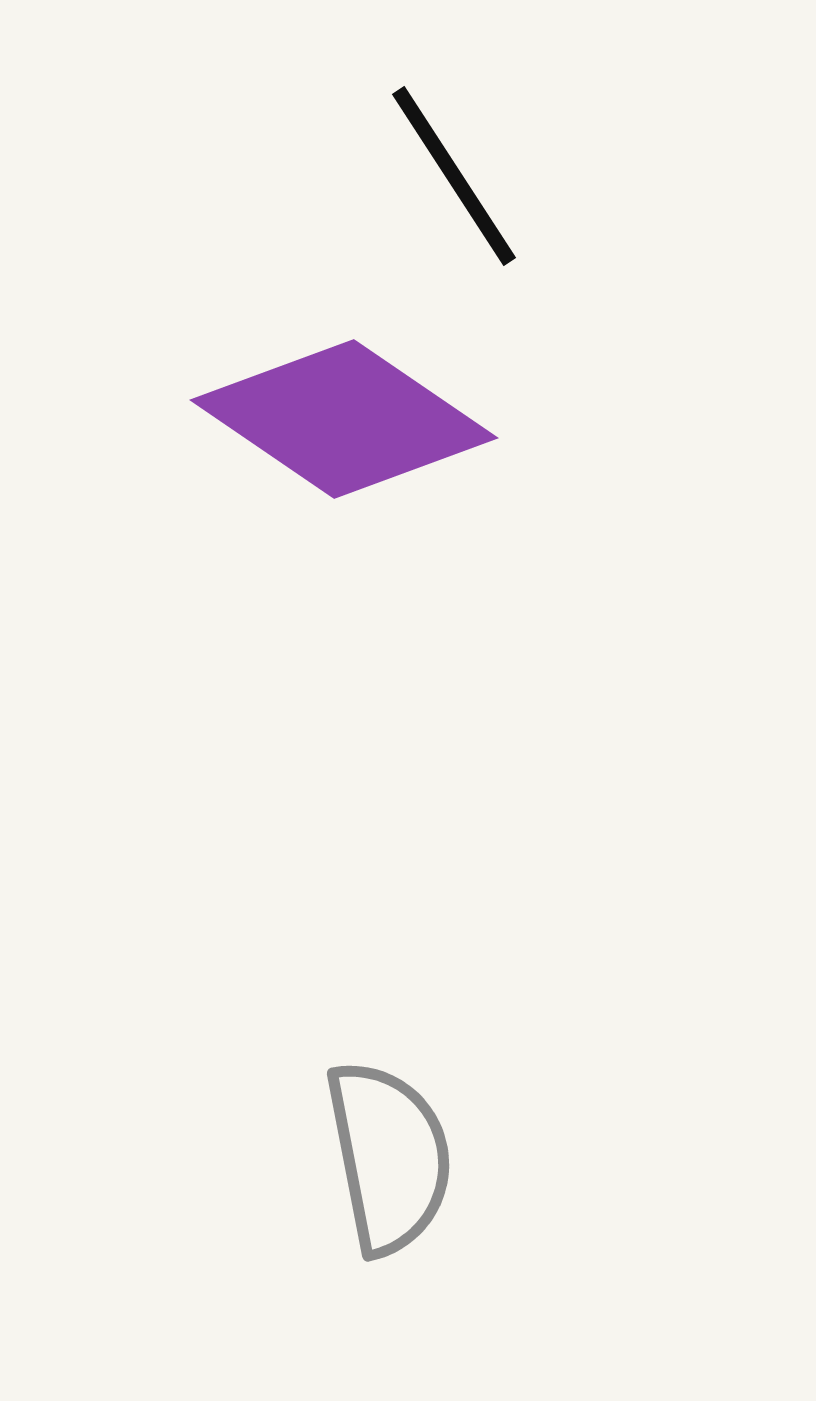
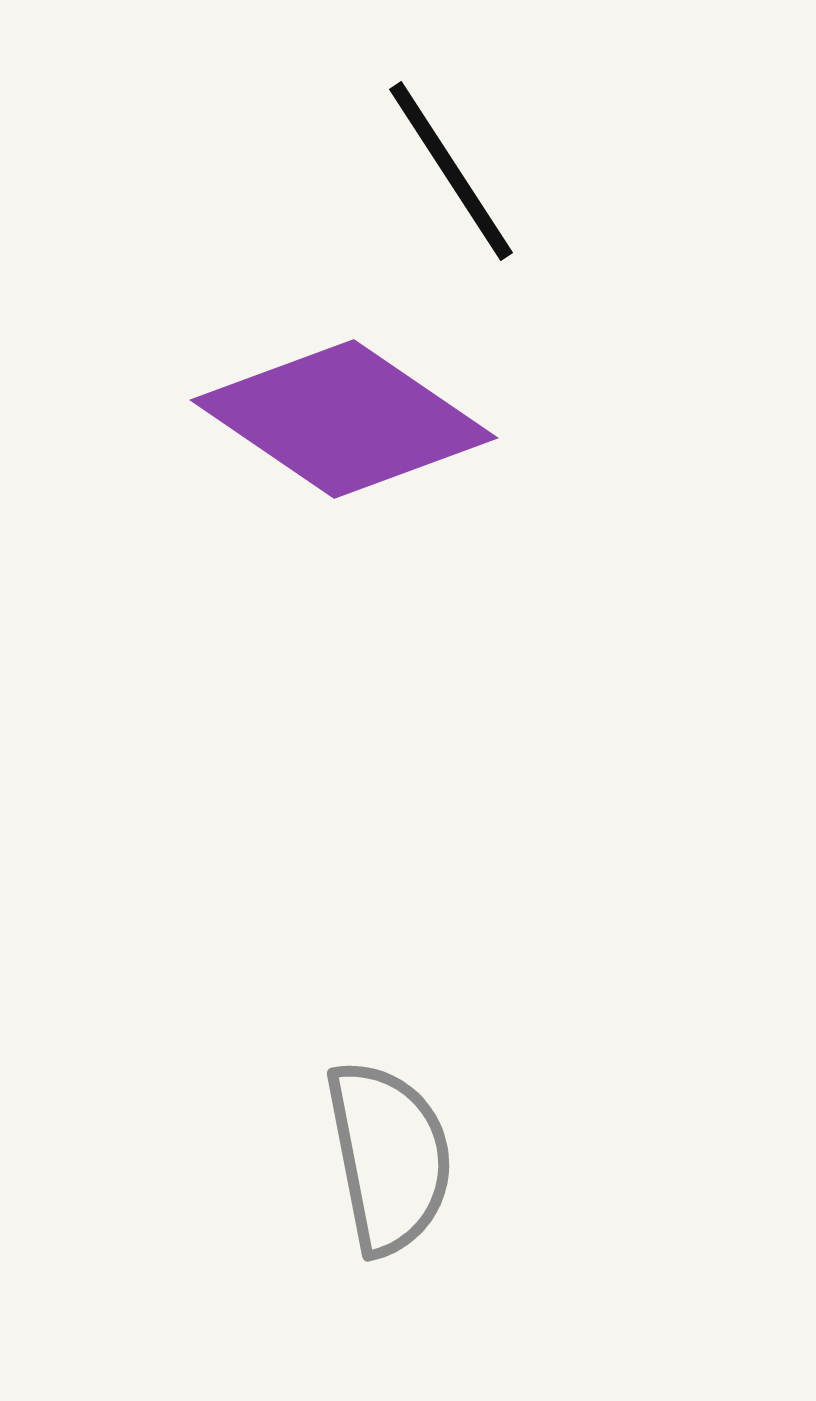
black line: moved 3 px left, 5 px up
